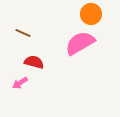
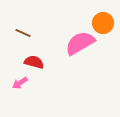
orange circle: moved 12 px right, 9 px down
